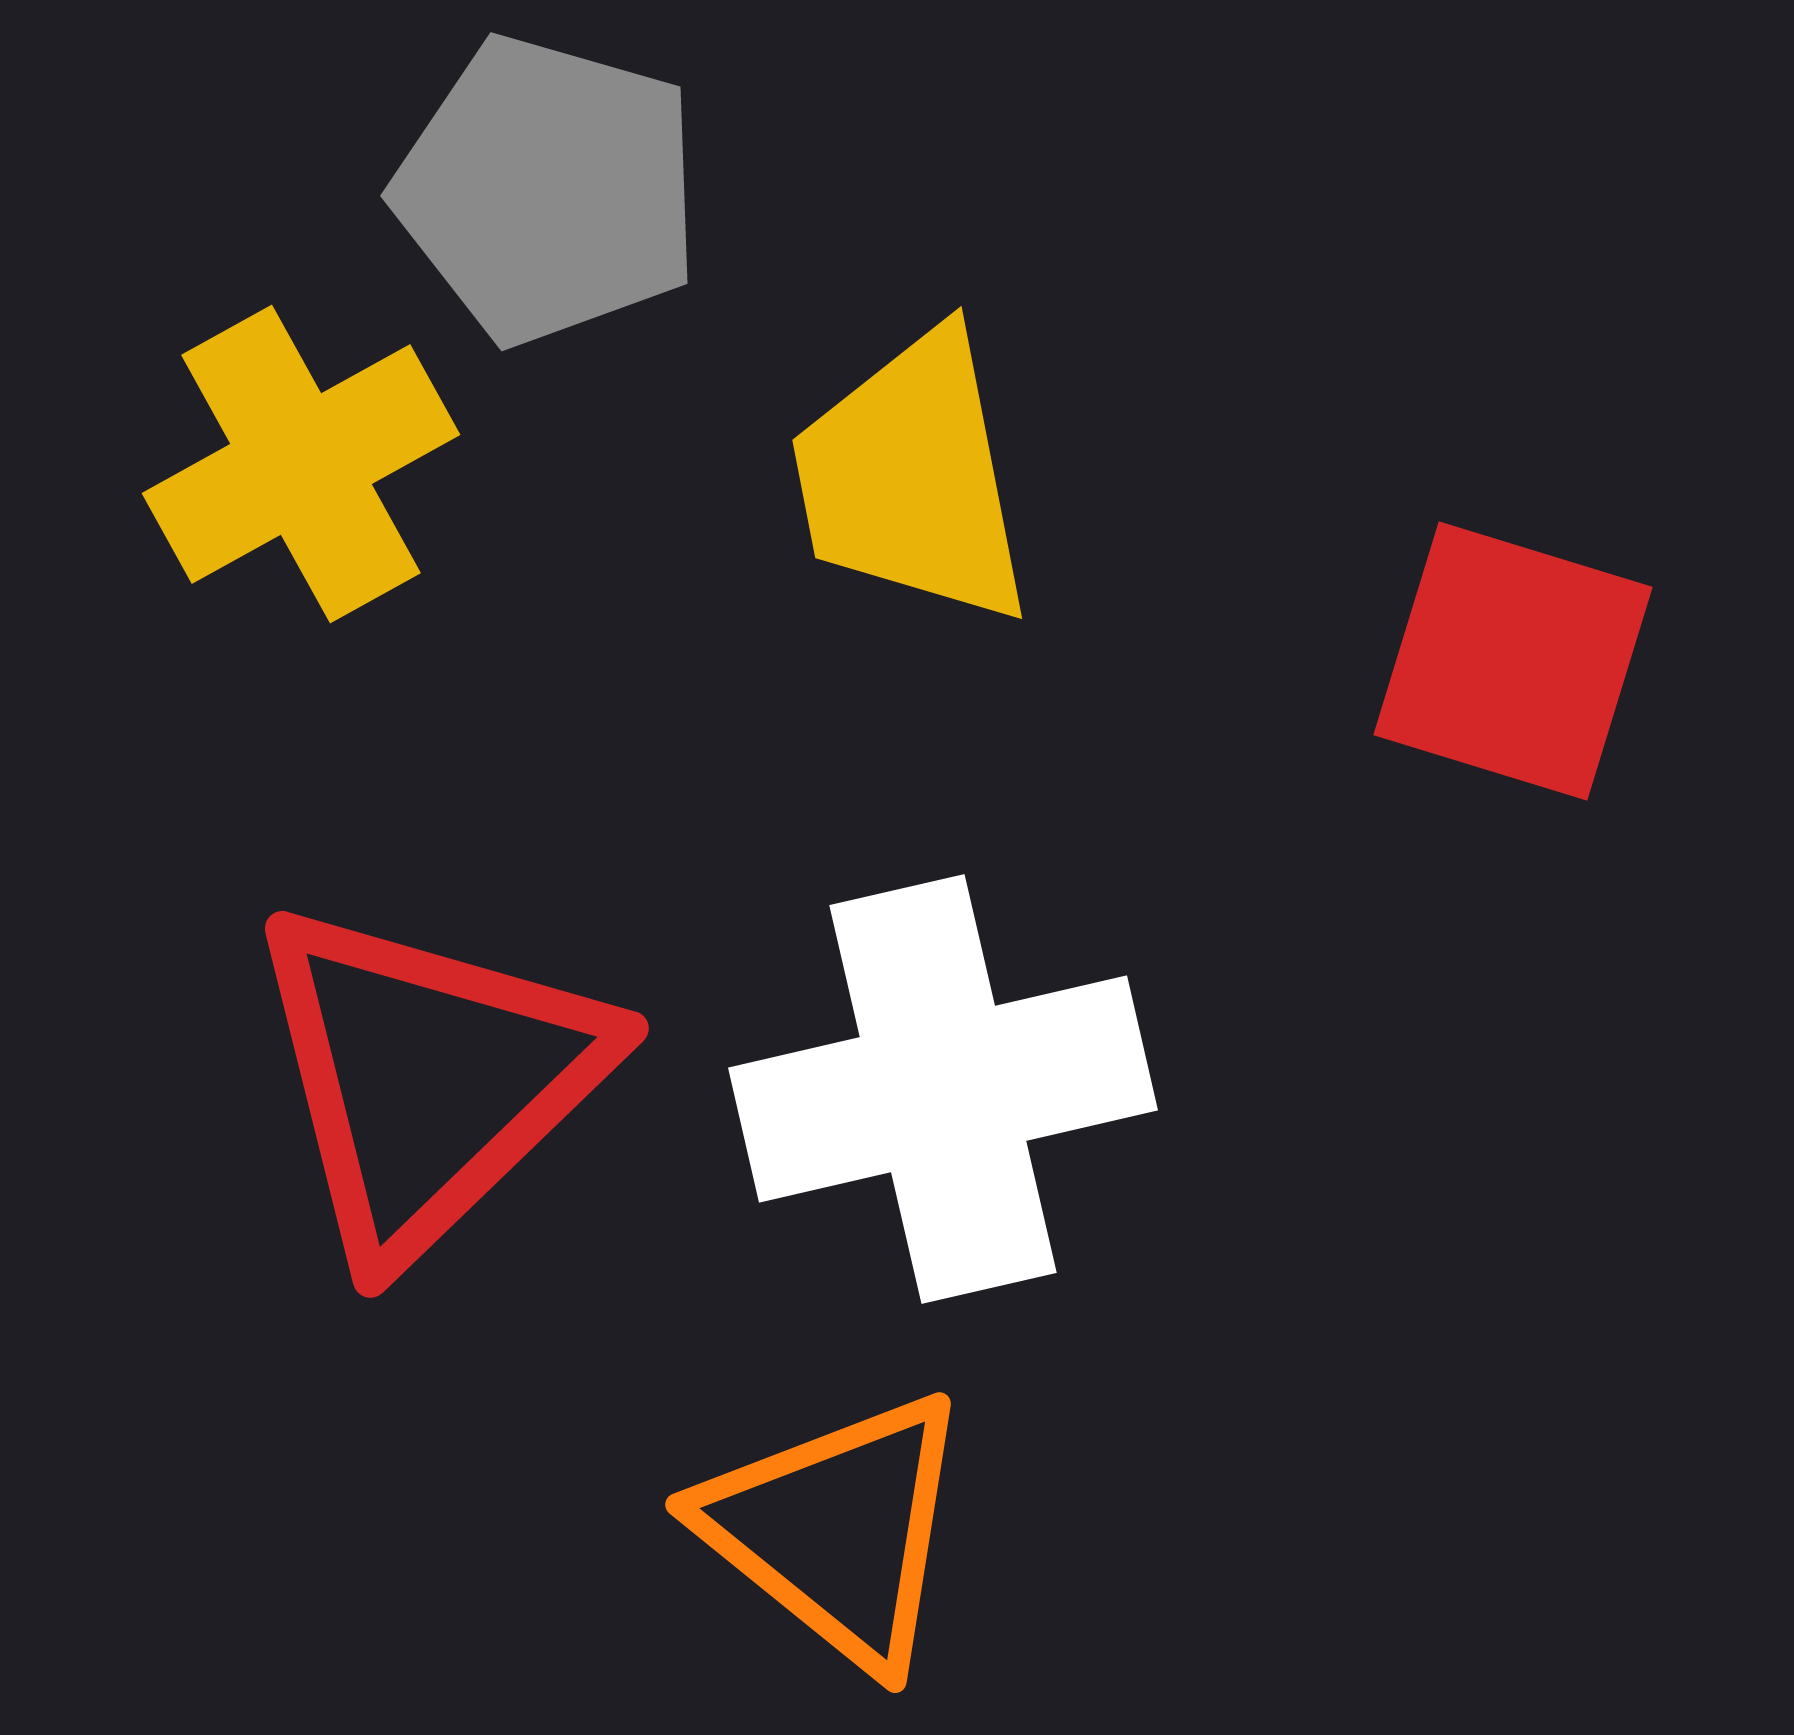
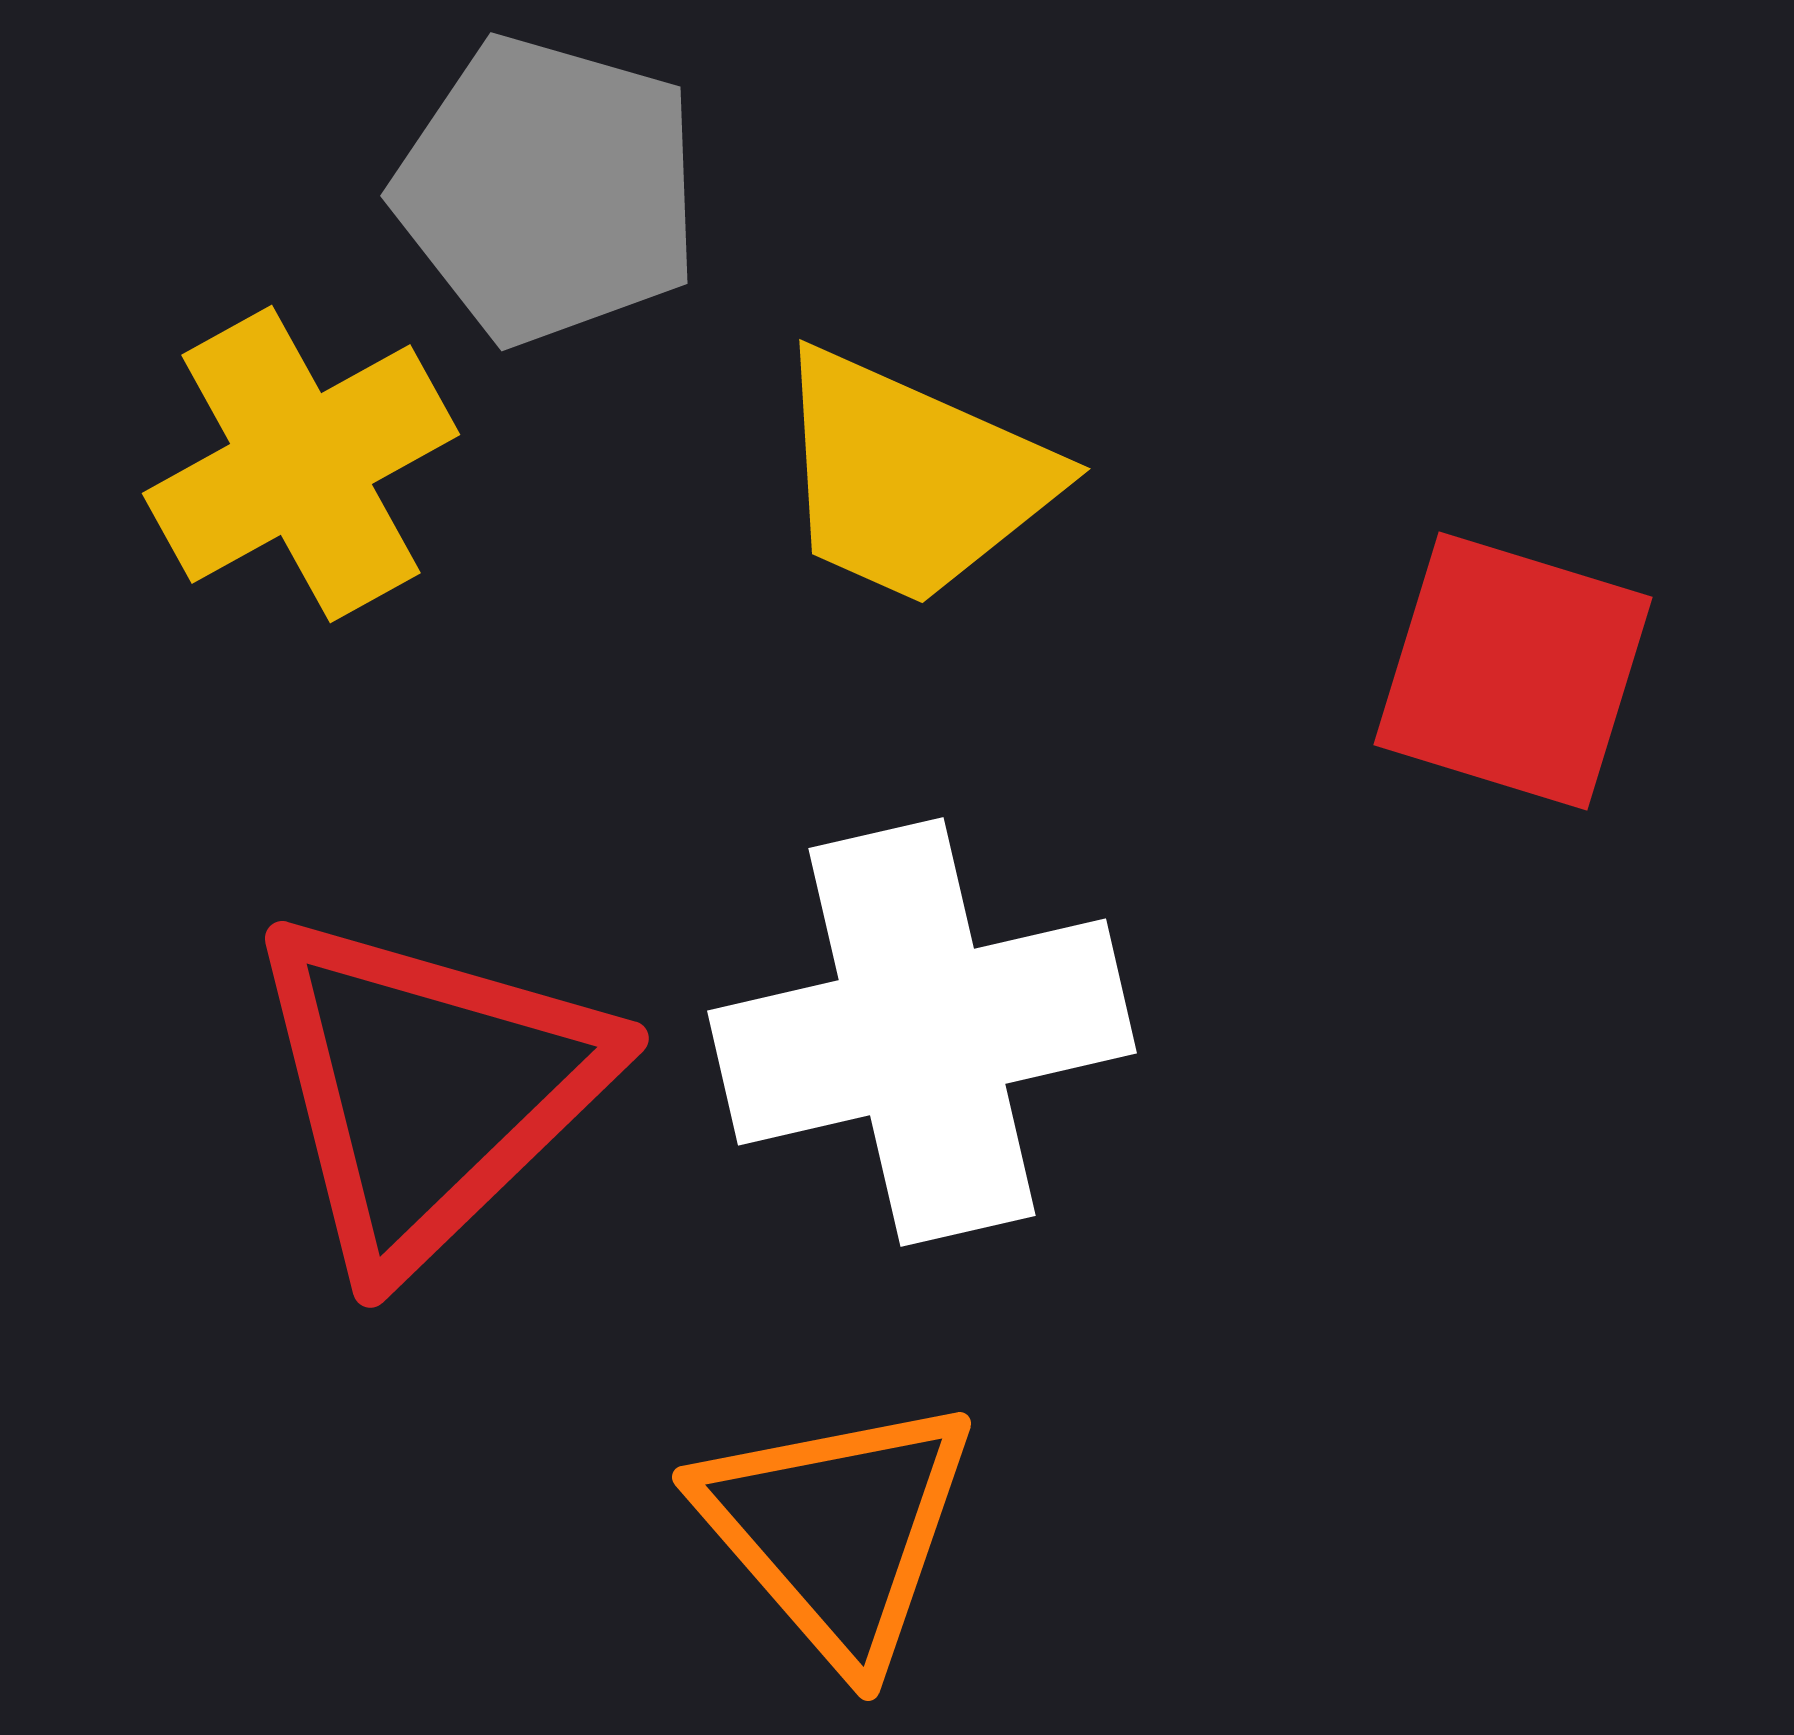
yellow trapezoid: rotated 55 degrees counterclockwise
red square: moved 10 px down
red triangle: moved 10 px down
white cross: moved 21 px left, 57 px up
orange triangle: rotated 10 degrees clockwise
